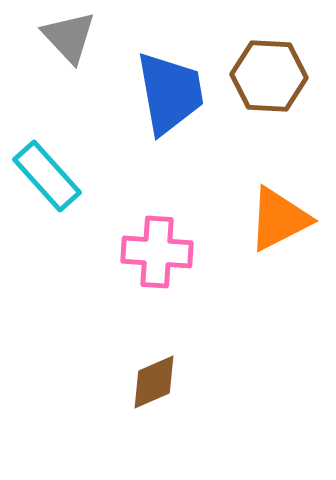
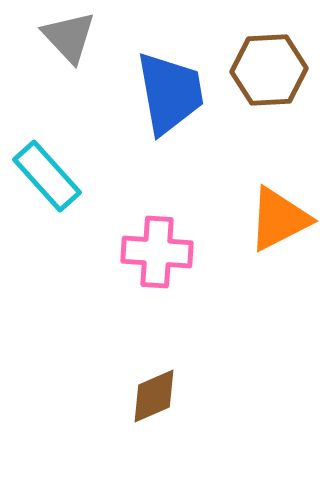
brown hexagon: moved 6 px up; rotated 6 degrees counterclockwise
brown diamond: moved 14 px down
